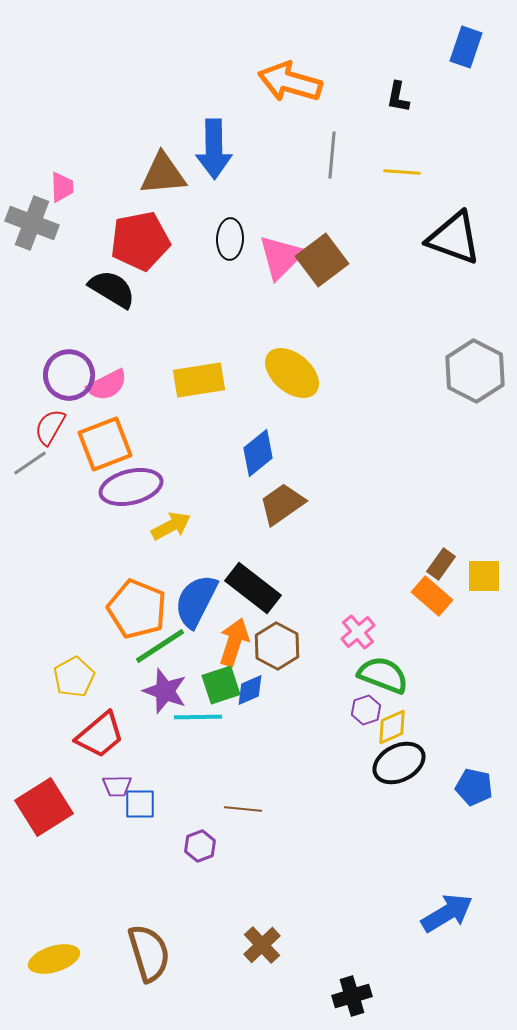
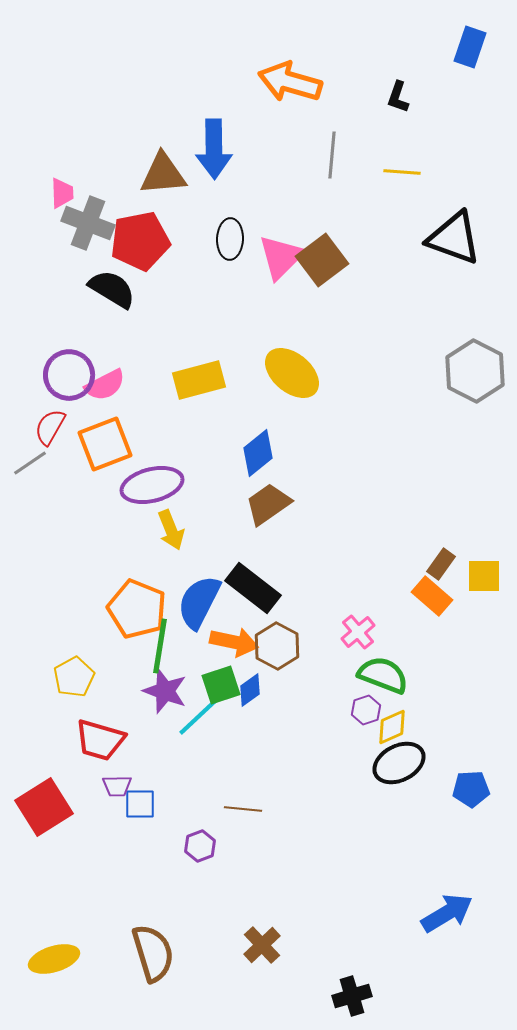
blue rectangle at (466, 47): moved 4 px right
black L-shape at (398, 97): rotated 8 degrees clockwise
pink trapezoid at (62, 187): moved 6 px down
gray cross at (32, 223): moved 56 px right
yellow rectangle at (199, 380): rotated 6 degrees counterclockwise
pink semicircle at (107, 385): moved 2 px left
purple ellipse at (131, 487): moved 21 px right, 2 px up
brown trapezoid at (282, 504): moved 14 px left
yellow arrow at (171, 526): moved 4 px down; rotated 96 degrees clockwise
blue semicircle at (196, 601): moved 3 px right, 1 px down
orange arrow at (234, 642): rotated 84 degrees clockwise
green line at (160, 646): rotated 48 degrees counterclockwise
blue diamond at (250, 690): rotated 12 degrees counterclockwise
cyan line at (198, 717): rotated 42 degrees counterclockwise
red trapezoid at (100, 735): moved 5 px down; rotated 56 degrees clockwise
blue pentagon at (474, 787): moved 3 px left, 2 px down; rotated 15 degrees counterclockwise
brown semicircle at (149, 953): moved 4 px right
